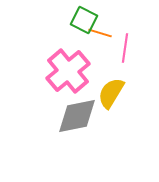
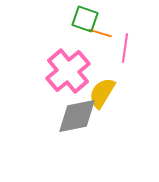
green square: moved 1 px right, 1 px up; rotated 8 degrees counterclockwise
yellow semicircle: moved 9 px left
